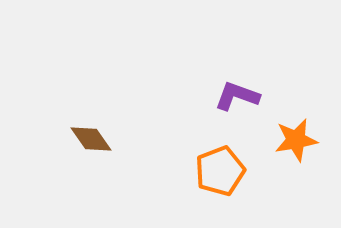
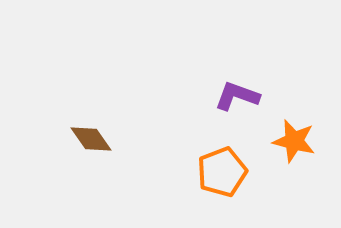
orange star: moved 2 px left, 1 px down; rotated 24 degrees clockwise
orange pentagon: moved 2 px right, 1 px down
